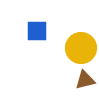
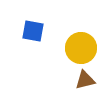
blue square: moved 4 px left; rotated 10 degrees clockwise
